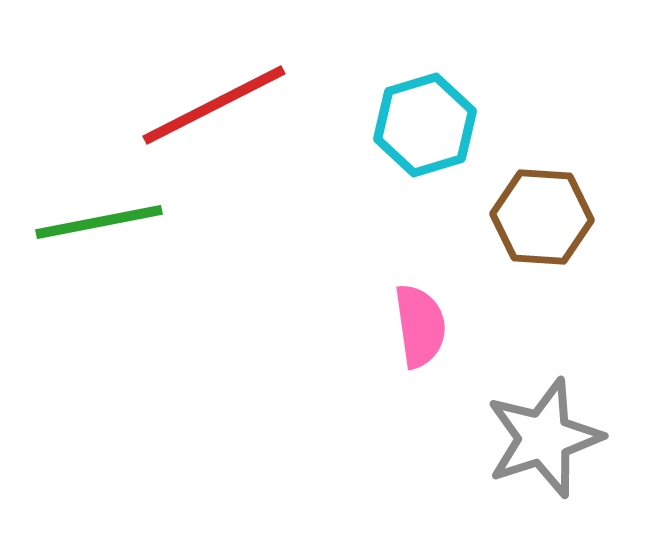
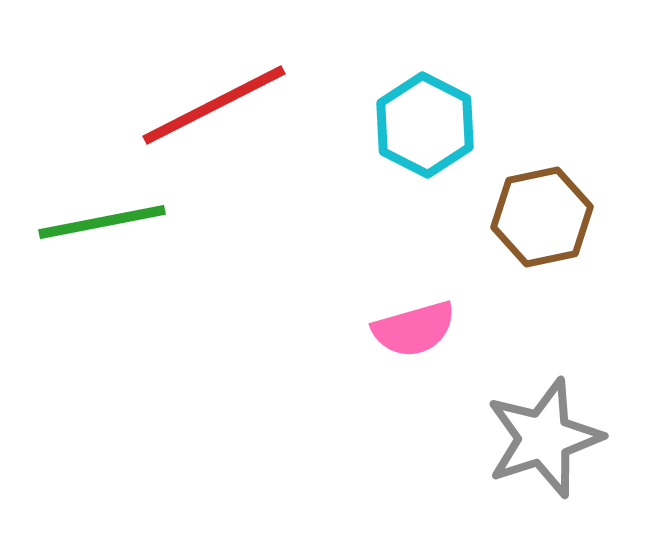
cyan hexagon: rotated 16 degrees counterclockwise
brown hexagon: rotated 16 degrees counterclockwise
green line: moved 3 px right
pink semicircle: moved 6 px left, 3 px down; rotated 82 degrees clockwise
